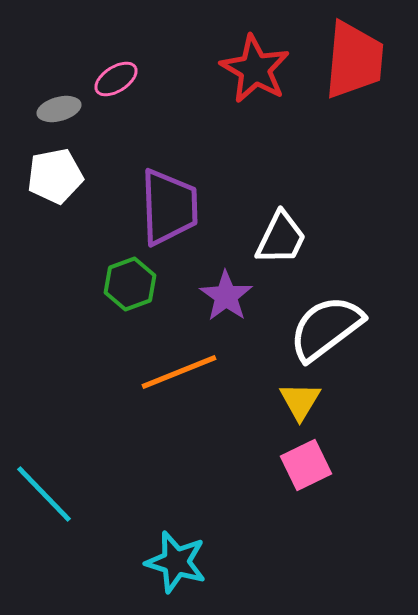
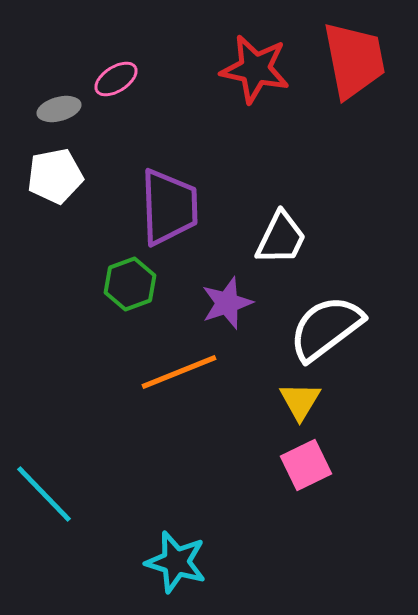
red trapezoid: rotated 16 degrees counterclockwise
red star: rotated 18 degrees counterclockwise
purple star: moved 1 px right, 7 px down; rotated 18 degrees clockwise
